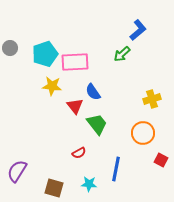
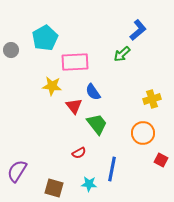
gray circle: moved 1 px right, 2 px down
cyan pentagon: moved 16 px up; rotated 10 degrees counterclockwise
red triangle: moved 1 px left
blue line: moved 4 px left
